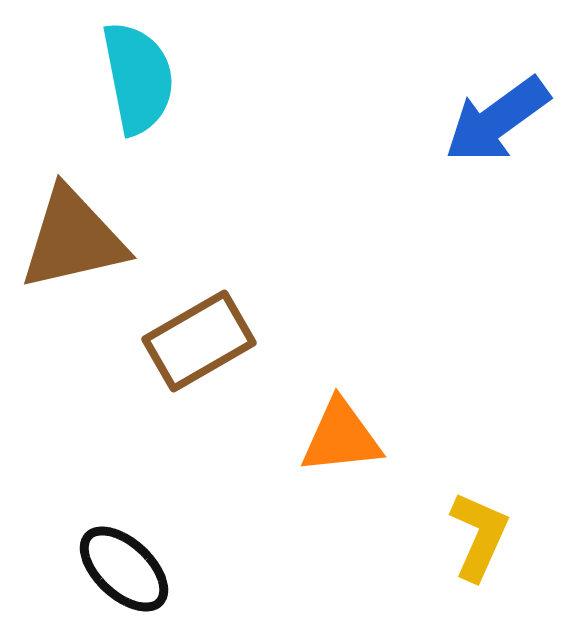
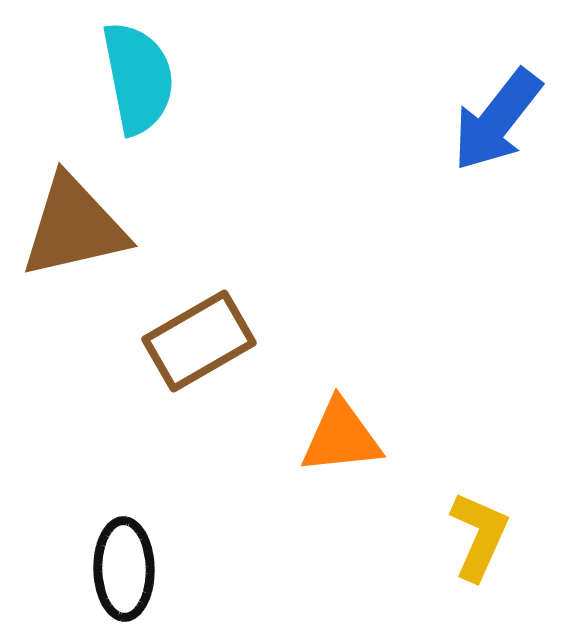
blue arrow: rotated 16 degrees counterclockwise
brown triangle: moved 1 px right, 12 px up
black ellipse: rotated 46 degrees clockwise
